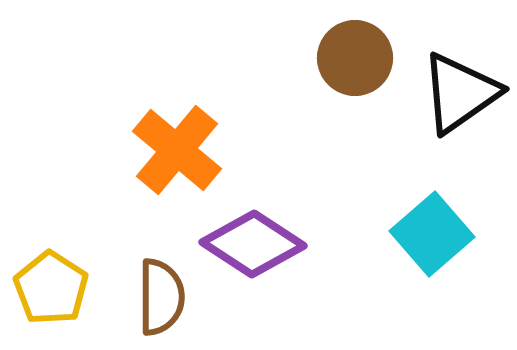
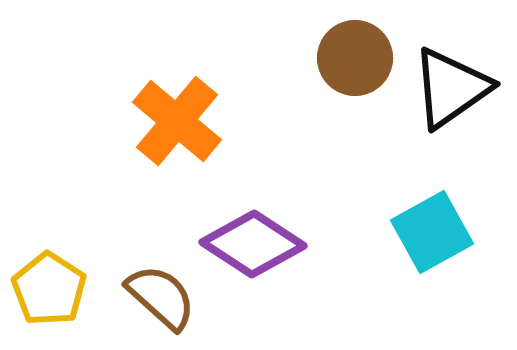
black triangle: moved 9 px left, 5 px up
orange cross: moved 29 px up
cyan square: moved 2 px up; rotated 12 degrees clockwise
yellow pentagon: moved 2 px left, 1 px down
brown semicircle: rotated 48 degrees counterclockwise
